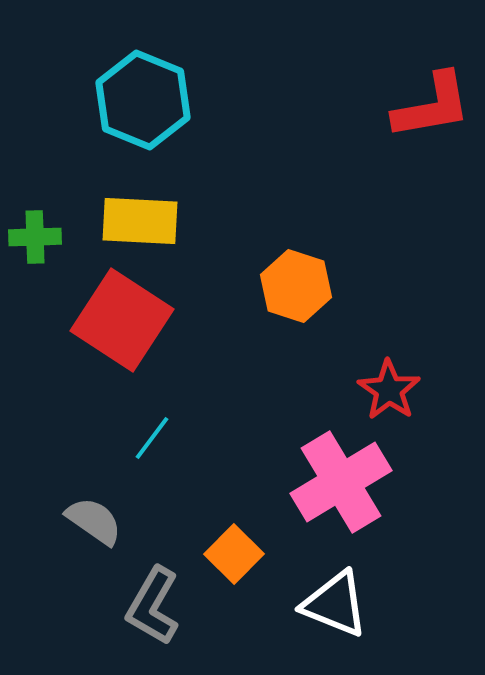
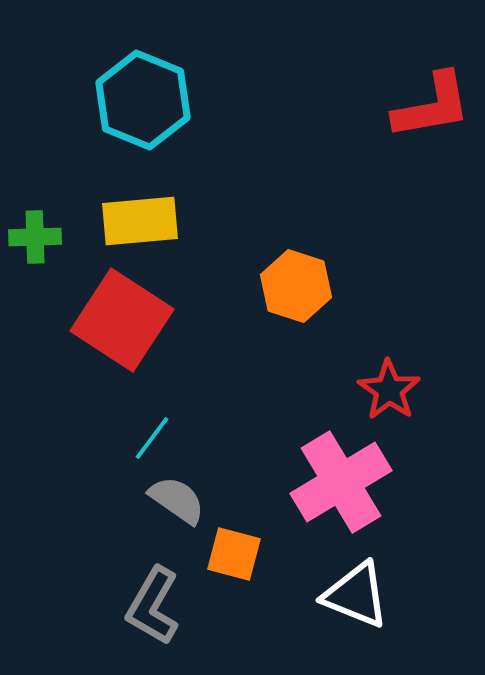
yellow rectangle: rotated 8 degrees counterclockwise
gray semicircle: moved 83 px right, 21 px up
orange square: rotated 30 degrees counterclockwise
white triangle: moved 21 px right, 9 px up
